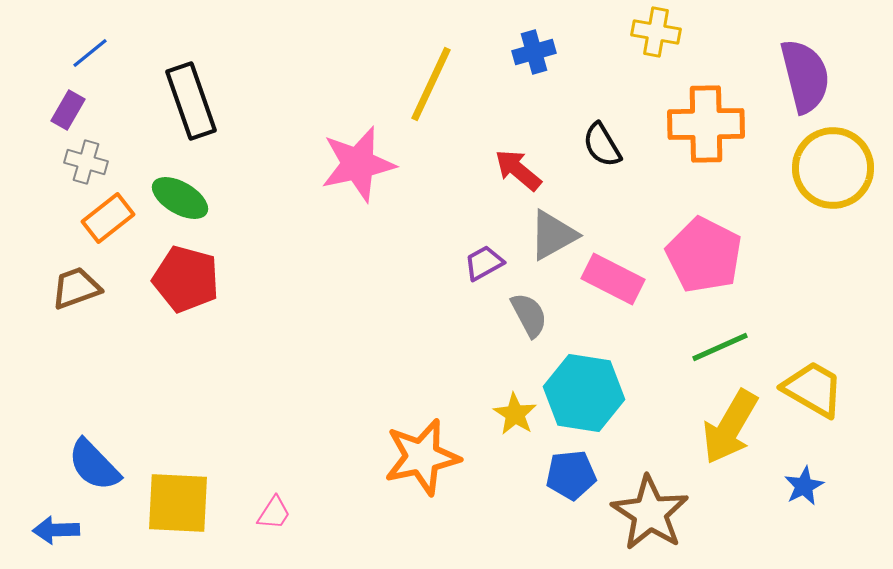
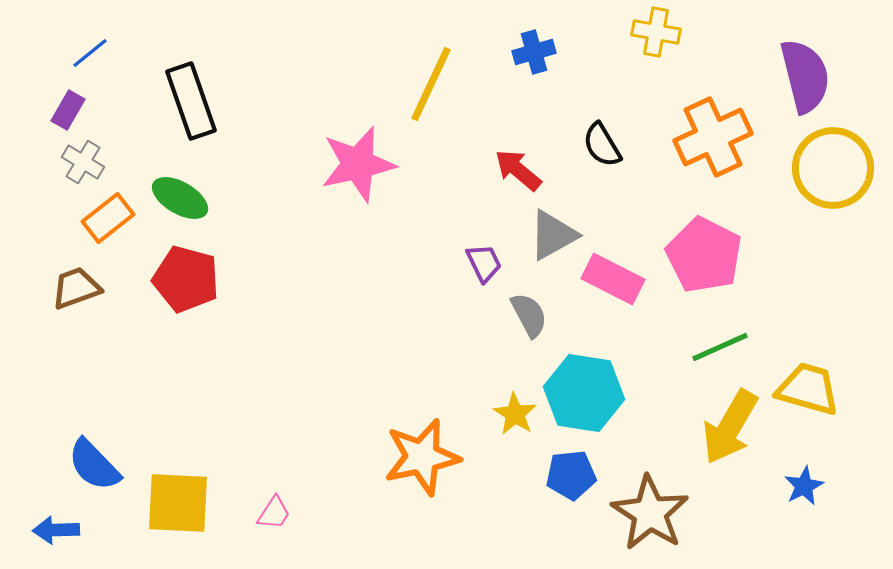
orange cross: moved 7 px right, 13 px down; rotated 24 degrees counterclockwise
gray cross: moved 3 px left; rotated 15 degrees clockwise
purple trapezoid: rotated 93 degrees clockwise
yellow trapezoid: moved 5 px left; rotated 14 degrees counterclockwise
